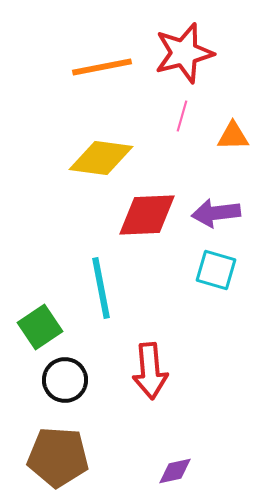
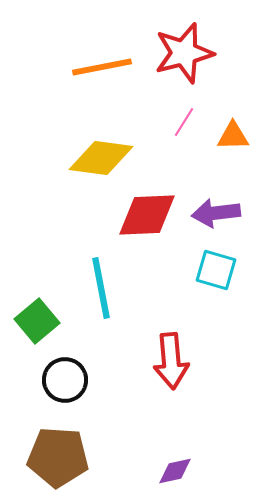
pink line: moved 2 px right, 6 px down; rotated 16 degrees clockwise
green square: moved 3 px left, 6 px up; rotated 6 degrees counterclockwise
red arrow: moved 21 px right, 10 px up
